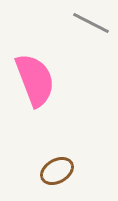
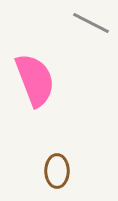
brown ellipse: rotated 60 degrees counterclockwise
